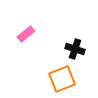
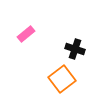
orange square: rotated 16 degrees counterclockwise
